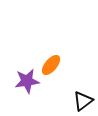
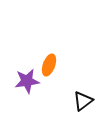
orange ellipse: moved 2 px left; rotated 20 degrees counterclockwise
